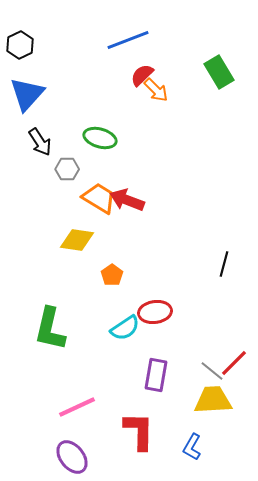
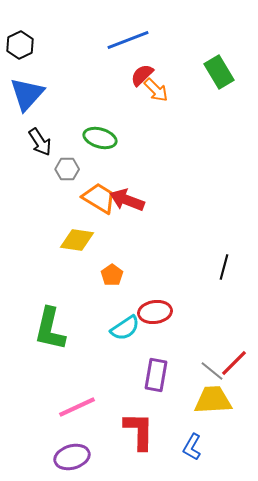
black line: moved 3 px down
purple ellipse: rotated 68 degrees counterclockwise
